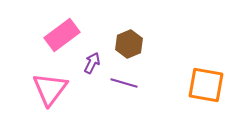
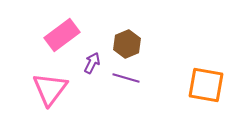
brown hexagon: moved 2 px left
purple line: moved 2 px right, 5 px up
